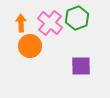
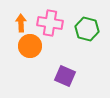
green hexagon: moved 10 px right, 11 px down; rotated 25 degrees counterclockwise
pink cross: rotated 30 degrees counterclockwise
purple square: moved 16 px left, 10 px down; rotated 25 degrees clockwise
